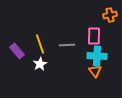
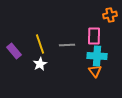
purple rectangle: moved 3 px left
